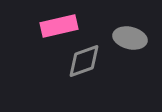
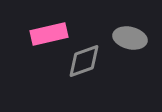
pink rectangle: moved 10 px left, 8 px down
